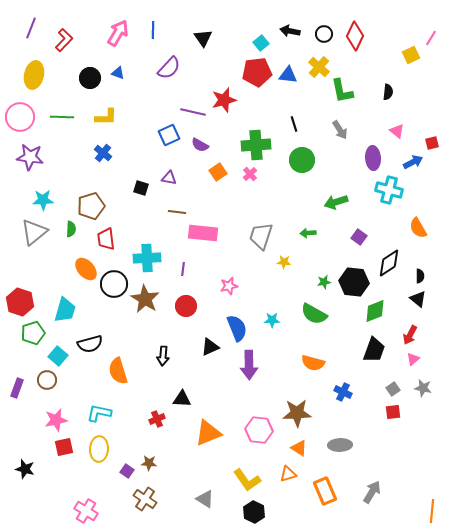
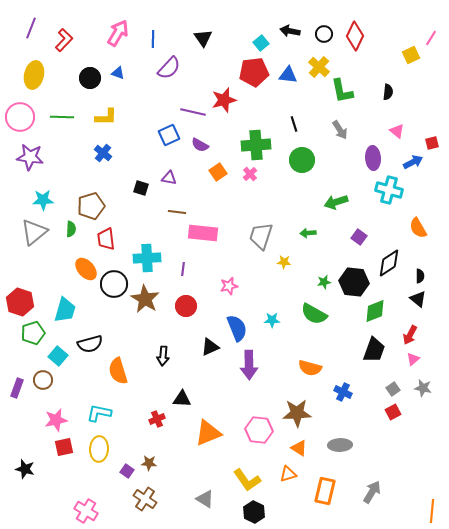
blue line at (153, 30): moved 9 px down
red pentagon at (257, 72): moved 3 px left
orange semicircle at (313, 363): moved 3 px left, 5 px down
brown circle at (47, 380): moved 4 px left
red square at (393, 412): rotated 21 degrees counterclockwise
orange rectangle at (325, 491): rotated 36 degrees clockwise
